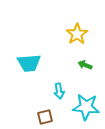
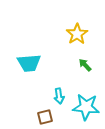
green arrow: rotated 24 degrees clockwise
cyan arrow: moved 5 px down
